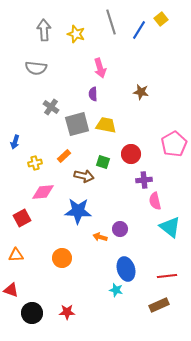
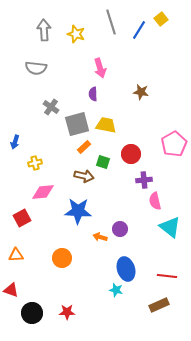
orange rectangle: moved 20 px right, 9 px up
red line: rotated 12 degrees clockwise
